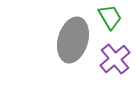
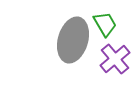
green trapezoid: moved 5 px left, 7 px down
